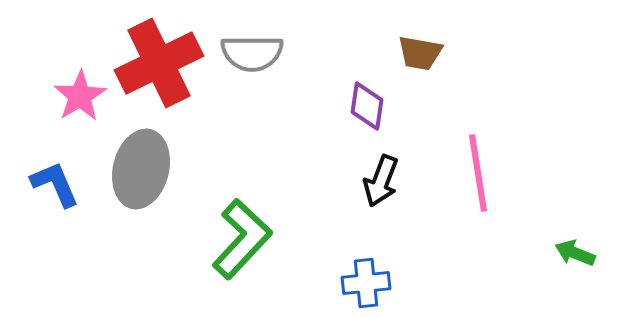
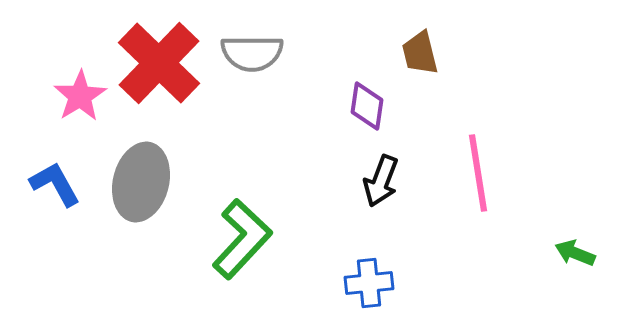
brown trapezoid: rotated 66 degrees clockwise
red cross: rotated 20 degrees counterclockwise
gray ellipse: moved 13 px down
blue L-shape: rotated 6 degrees counterclockwise
blue cross: moved 3 px right
